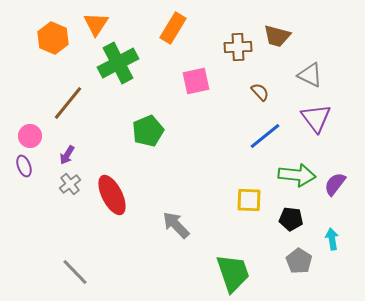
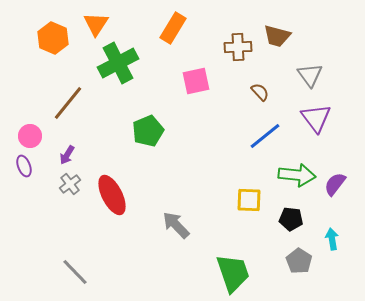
gray triangle: rotated 28 degrees clockwise
